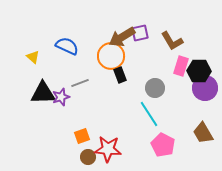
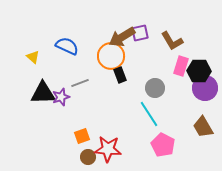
brown trapezoid: moved 6 px up
